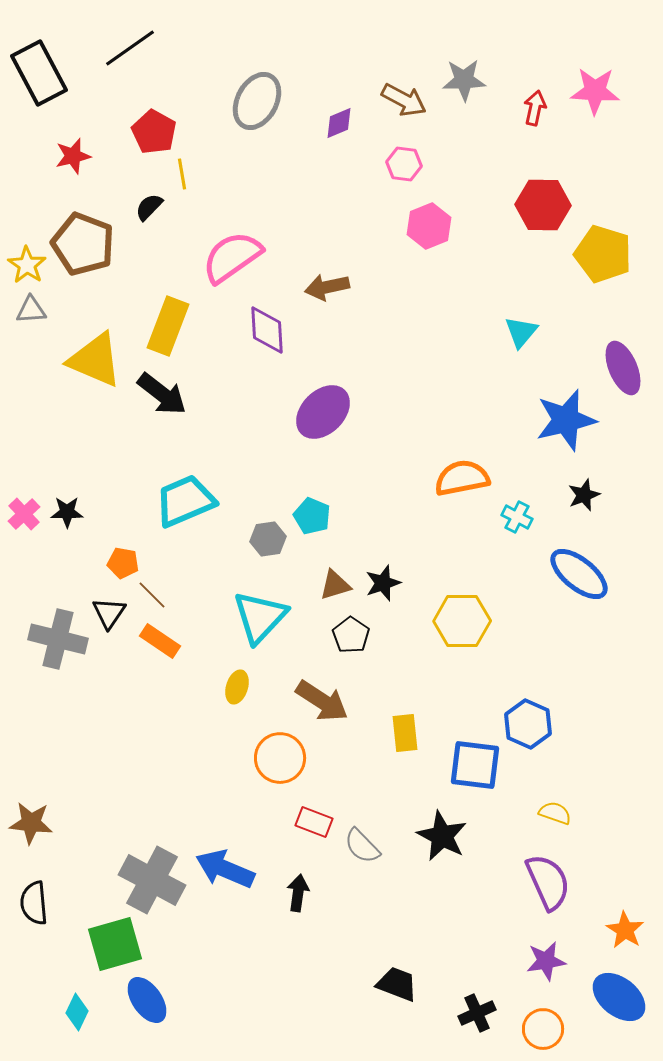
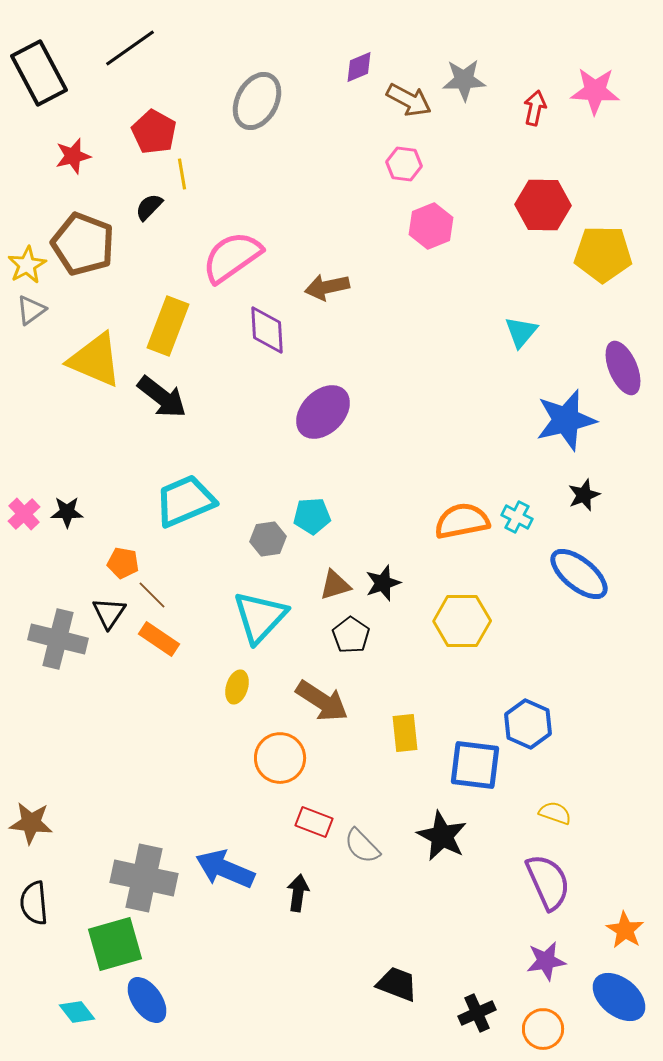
brown arrow at (404, 100): moved 5 px right
purple diamond at (339, 123): moved 20 px right, 56 px up
pink hexagon at (429, 226): moved 2 px right
yellow pentagon at (603, 254): rotated 16 degrees counterclockwise
yellow star at (27, 265): rotated 9 degrees clockwise
gray triangle at (31, 310): rotated 32 degrees counterclockwise
black arrow at (162, 394): moved 3 px down
orange semicircle at (462, 478): moved 43 px down
cyan pentagon at (312, 516): rotated 27 degrees counterclockwise
orange rectangle at (160, 641): moved 1 px left, 2 px up
gray cross at (152, 880): moved 8 px left, 2 px up; rotated 16 degrees counterclockwise
cyan diamond at (77, 1012): rotated 63 degrees counterclockwise
